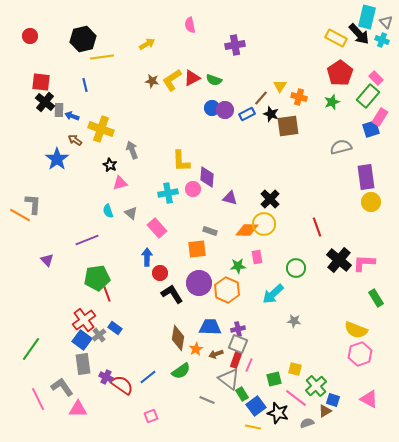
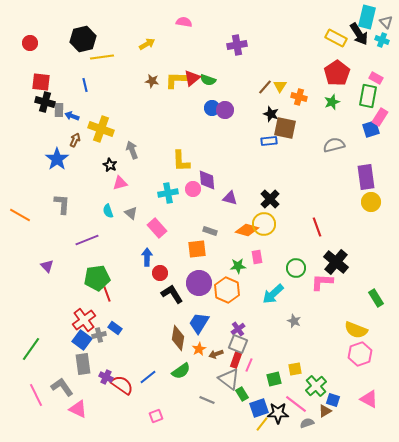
pink semicircle at (190, 25): moved 6 px left, 3 px up; rotated 112 degrees clockwise
black arrow at (359, 34): rotated 10 degrees clockwise
red circle at (30, 36): moved 7 px down
purple cross at (235, 45): moved 2 px right
red pentagon at (340, 73): moved 3 px left
red triangle at (192, 78): rotated 12 degrees counterclockwise
pink rectangle at (376, 78): rotated 16 degrees counterclockwise
yellow L-shape at (172, 80): moved 4 px right; rotated 35 degrees clockwise
green semicircle at (214, 80): moved 6 px left
green rectangle at (368, 96): rotated 30 degrees counterclockwise
brown line at (261, 98): moved 4 px right, 11 px up
black cross at (45, 102): rotated 24 degrees counterclockwise
blue rectangle at (247, 114): moved 22 px right, 27 px down; rotated 21 degrees clockwise
brown square at (288, 126): moved 3 px left, 2 px down; rotated 20 degrees clockwise
brown arrow at (75, 140): rotated 80 degrees clockwise
gray semicircle at (341, 147): moved 7 px left, 2 px up
purple diamond at (207, 177): moved 3 px down; rotated 10 degrees counterclockwise
gray L-shape at (33, 204): moved 29 px right
orange diamond at (247, 230): rotated 15 degrees clockwise
purple triangle at (47, 260): moved 6 px down
black cross at (339, 260): moved 3 px left, 2 px down
pink L-shape at (364, 263): moved 42 px left, 19 px down
gray star at (294, 321): rotated 16 degrees clockwise
blue trapezoid at (210, 327): moved 11 px left, 4 px up; rotated 60 degrees counterclockwise
purple cross at (238, 329): rotated 24 degrees counterclockwise
gray cross at (99, 335): rotated 24 degrees clockwise
orange star at (196, 349): moved 3 px right
yellow square at (295, 369): rotated 24 degrees counterclockwise
pink line at (296, 398): moved 6 px down
pink line at (38, 399): moved 2 px left, 4 px up
blue square at (256, 406): moved 3 px right, 2 px down; rotated 18 degrees clockwise
pink triangle at (78, 409): rotated 24 degrees clockwise
black star at (278, 413): rotated 15 degrees counterclockwise
pink square at (151, 416): moved 5 px right
yellow line at (253, 427): moved 9 px right, 3 px up; rotated 63 degrees counterclockwise
